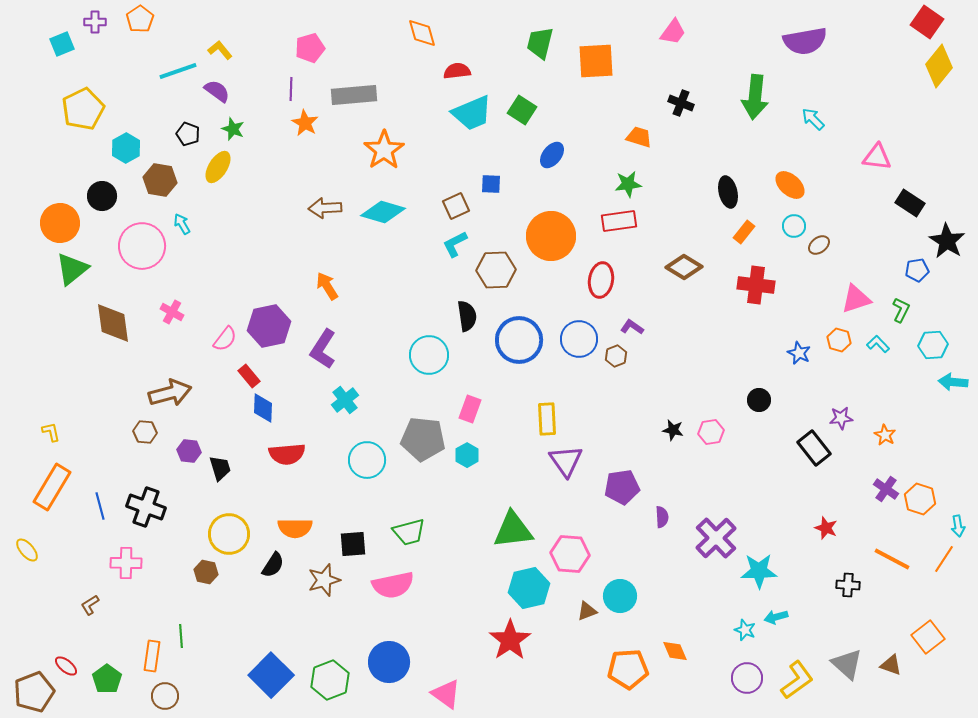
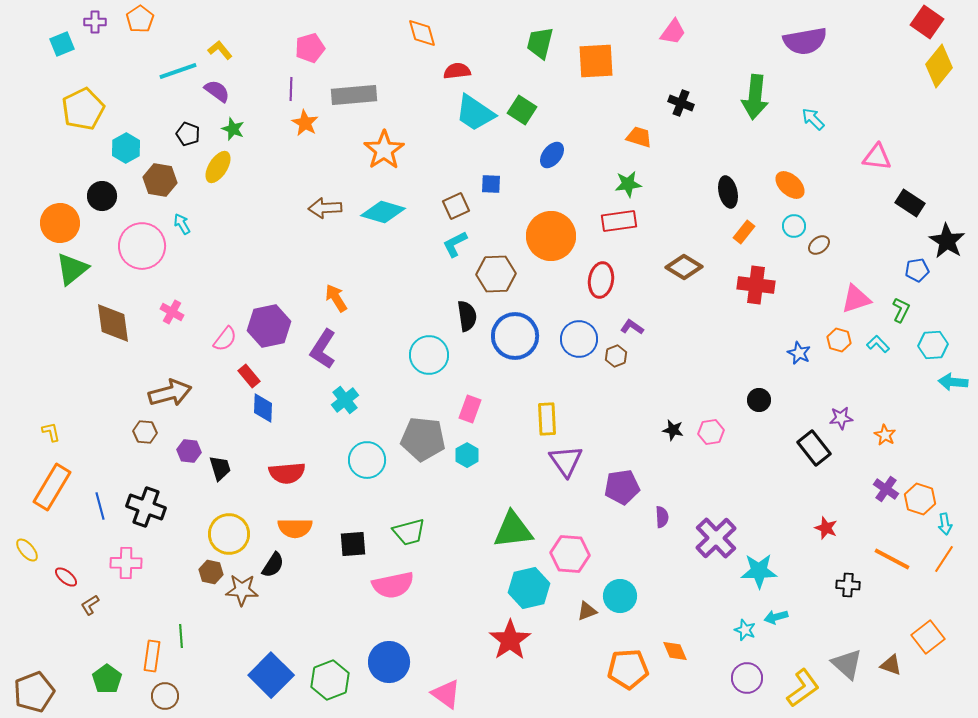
cyan trapezoid at (472, 113): moved 3 px right; rotated 57 degrees clockwise
brown hexagon at (496, 270): moved 4 px down
orange arrow at (327, 286): moved 9 px right, 12 px down
blue circle at (519, 340): moved 4 px left, 4 px up
red semicircle at (287, 454): moved 19 px down
cyan arrow at (958, 526): moved 13 px left, 2 px up
brown hexagon at (206, 572): moved 5 px right
brown star at (324, 580): moved 82 px left, 10 px down; rotated 20 degrees clockwise
red ellipse at (66, 666): moved 89 px up
yellow L-shape at (797, 680): moved 6 px right, 8 px down
